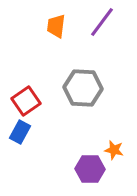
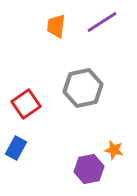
purple line: rotated 20 degrees clockwise
gray hexagon: rotated 15 degrees counterclockwise
red square: moved 3 px down
blue rectangle: moved 4 px left, 16 px down
purple hexagon: moved 1 px left; rotated 12 degrees counterclockwise
